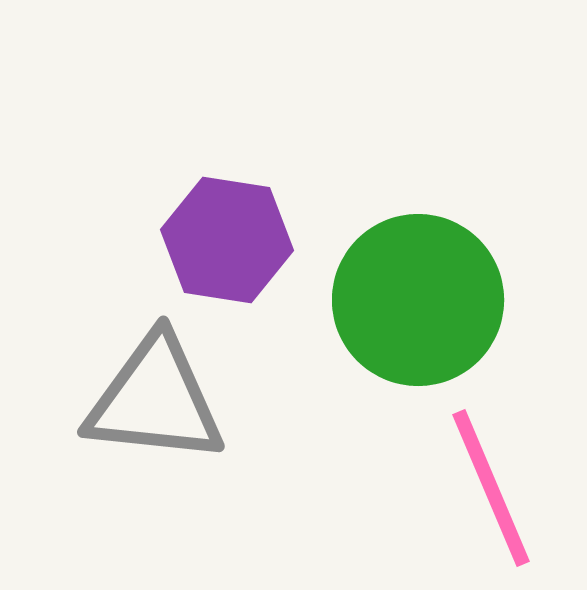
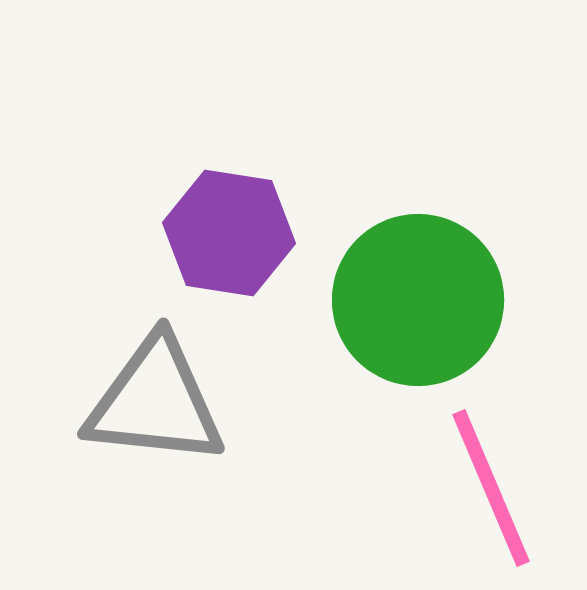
purple hexagon: moved 2 px right, 7 px up
gray triangle: moved 2 px down
